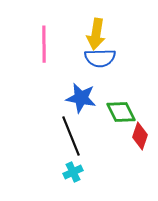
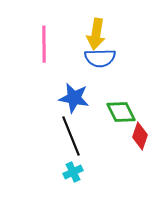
blue star: moved 7 px left
